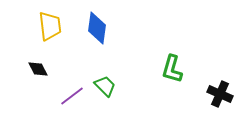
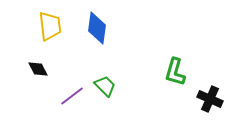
green L-shape: moved 3 px right, 3 px down
black cross: moved 10 px left, 5 px down
